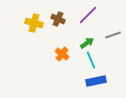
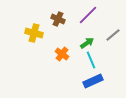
yellow cross: moved 10 px down
gray line: rotated 21 degrees counterclockwise
blue rectangle: moved 3 px left; rotated 12 degrees counterclockwise
